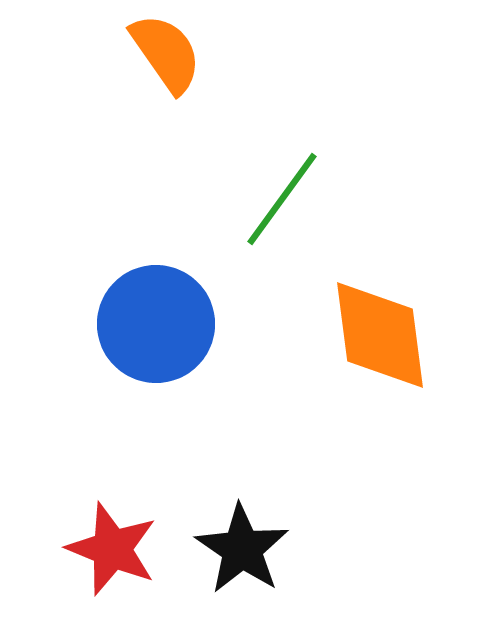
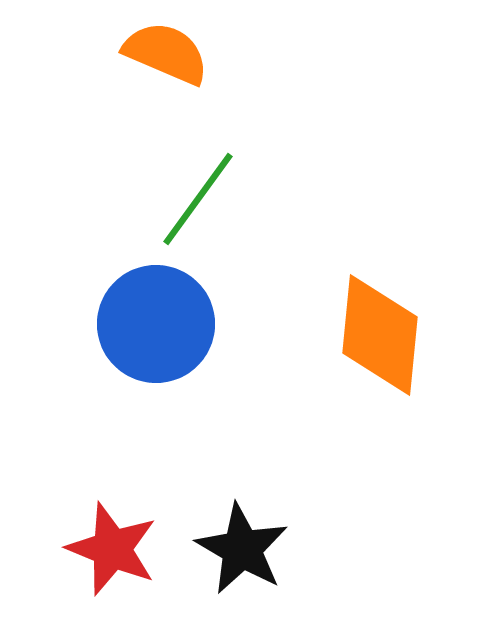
orange semicircle: rotated 32 degrees counterclockwise
green line: moved 84 px left
orange diamond: rotated 13 degrees clockwise
black star: rotated 4 degrees counterclockwise
